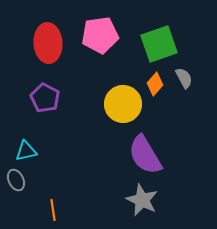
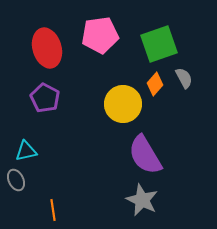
red ellipse: moved 1 px left, 5 px down; rotated 12 degrees counterclockwise
